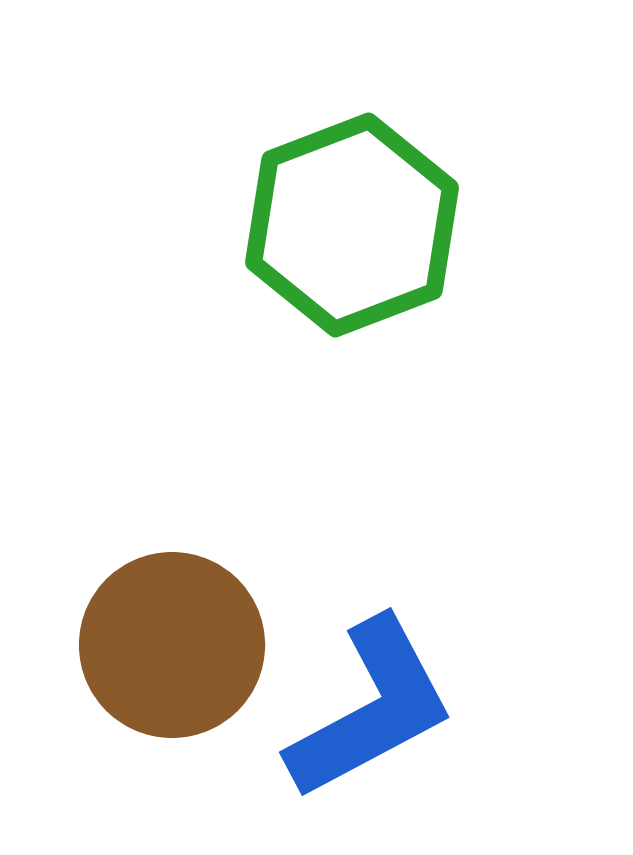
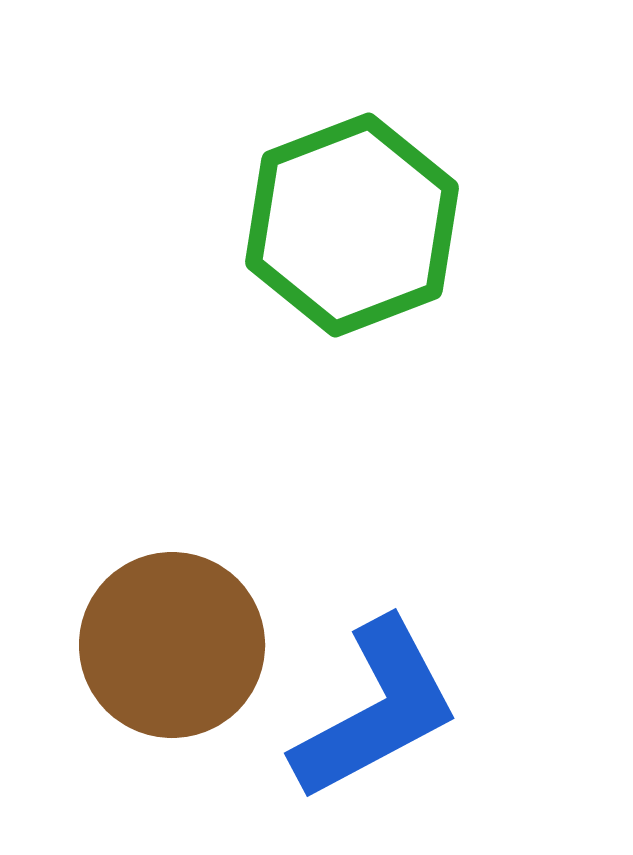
blue L-shape: moved 5 px right, 1 px down
